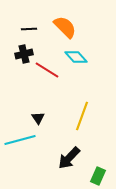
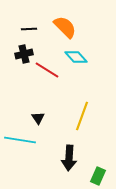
cyan line: rotated 24 degrees clockwise
black arrow: rotated 40 degrees counterclockwise
